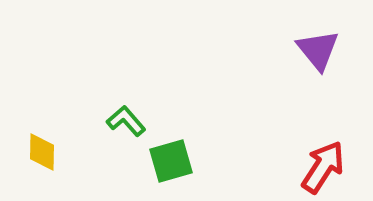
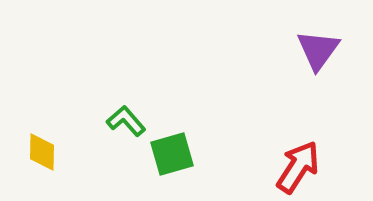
purple triangle: rotated 15 degrees clockwise
green square: moved 1 px right, 7 px up
red arrow: moved 25 px left
